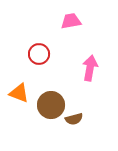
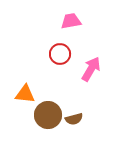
red circle: moved 21 px right
pink arrow: moved 1 px right, 1 px down; rotated 20 degrees clockwise
orange triangle: moved 6 px right, 1 px down; rotated 15 degrees counterclockwise
brown circle: moved 3 px left, 10 px down
